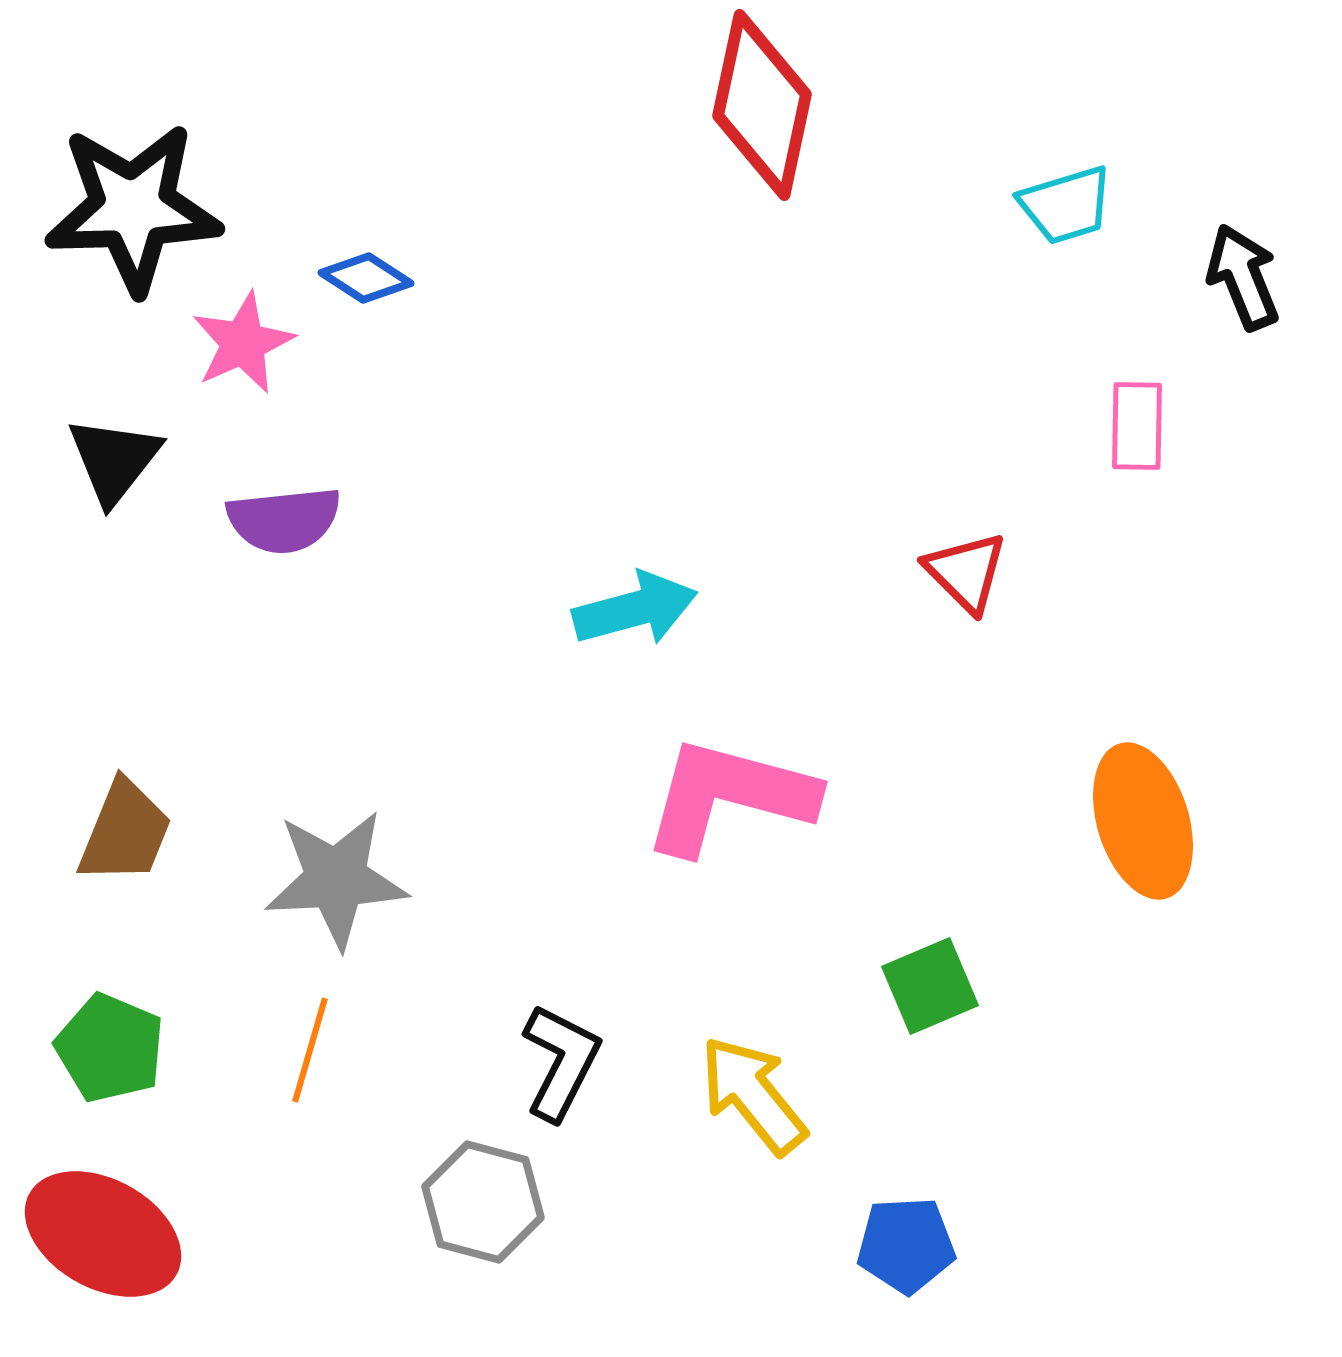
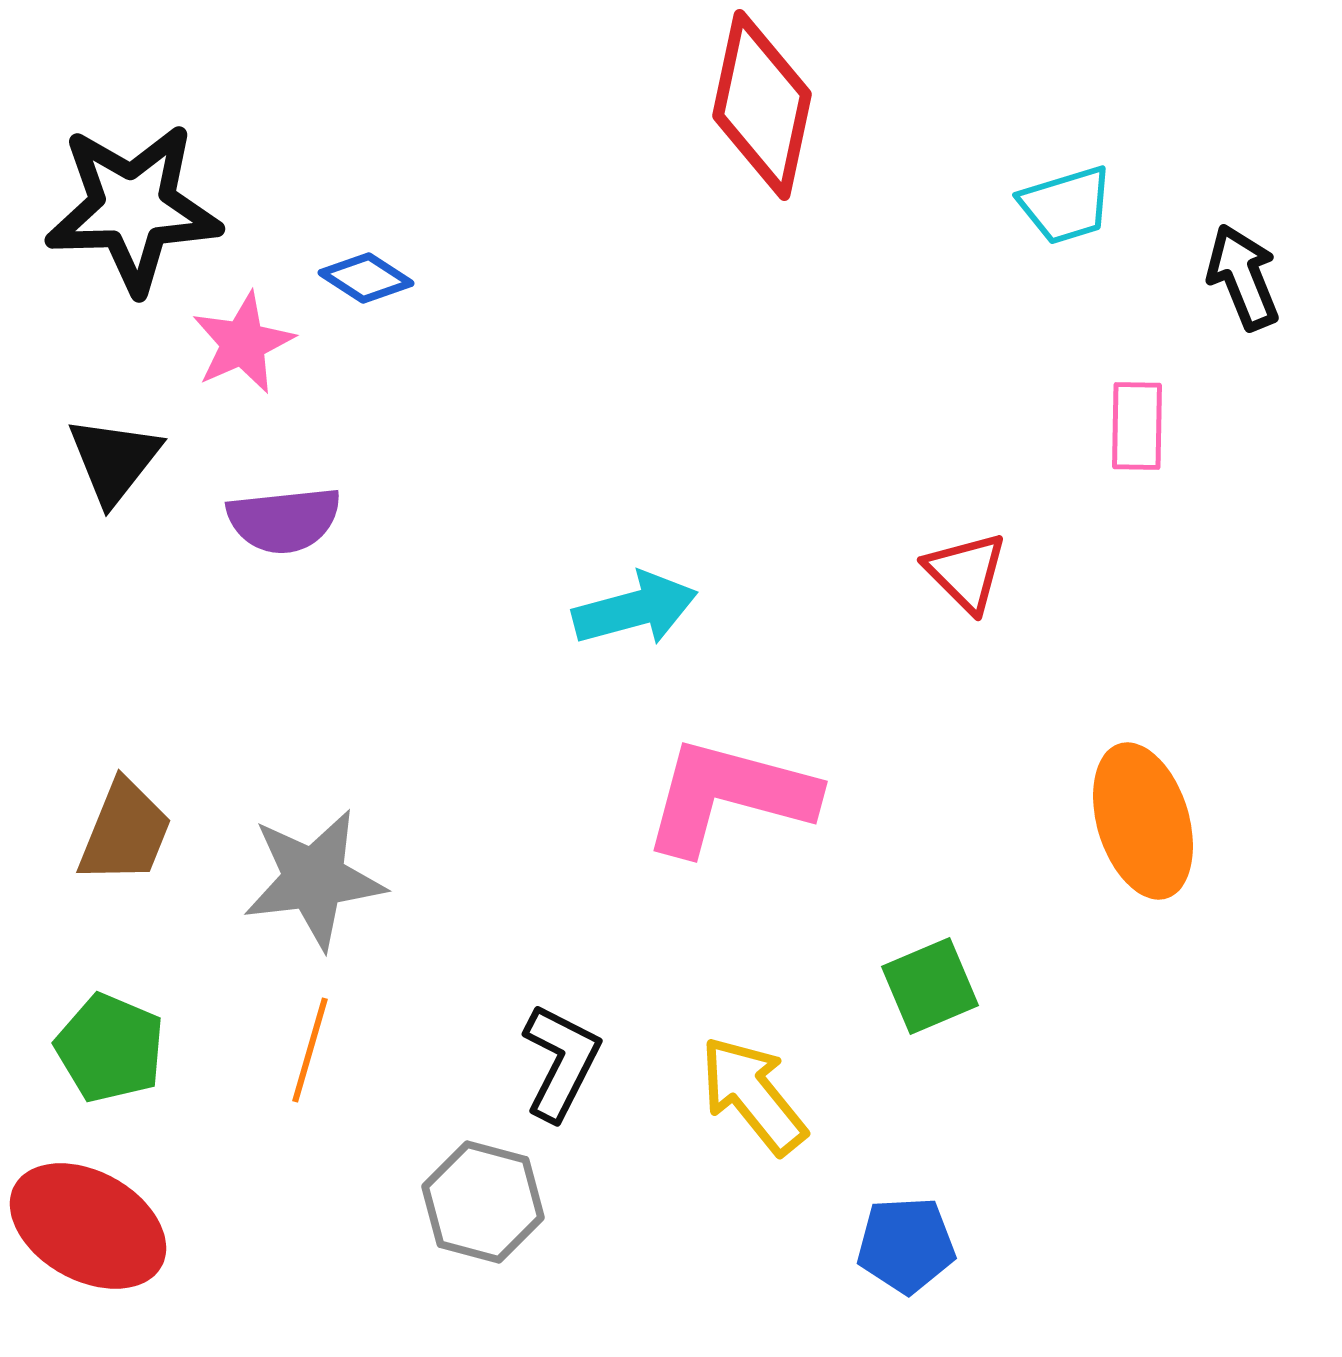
gray star: moved 22 px left; rotated 4 degrees counterclockwise
red ellipse: moved 15 px left, 8 px up
